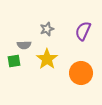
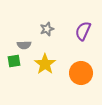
yellow star: moved 2 px left, 5 px down
